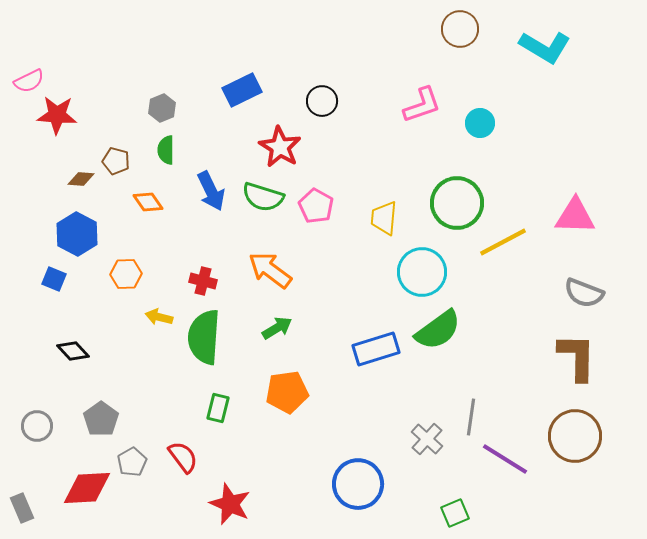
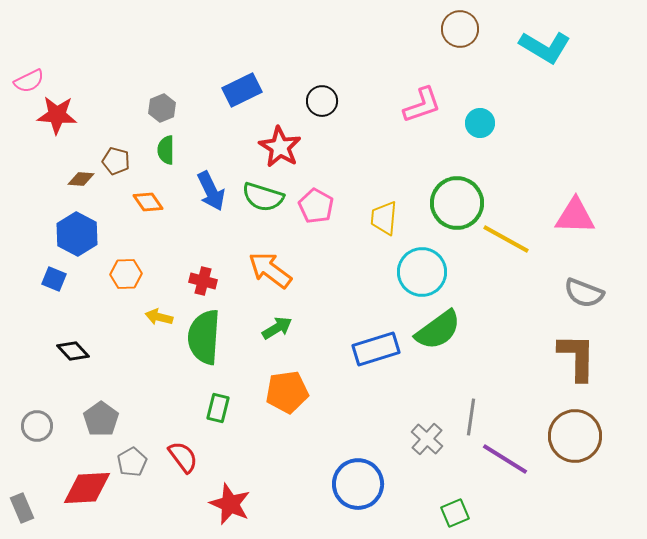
yellow line at (503, 242): moved 3 px right, 3 px up; rotated 57 degrees clockwise
